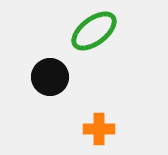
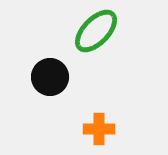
green ellipse: moved 2 px right; rotated 9 degrees counterclockwise
